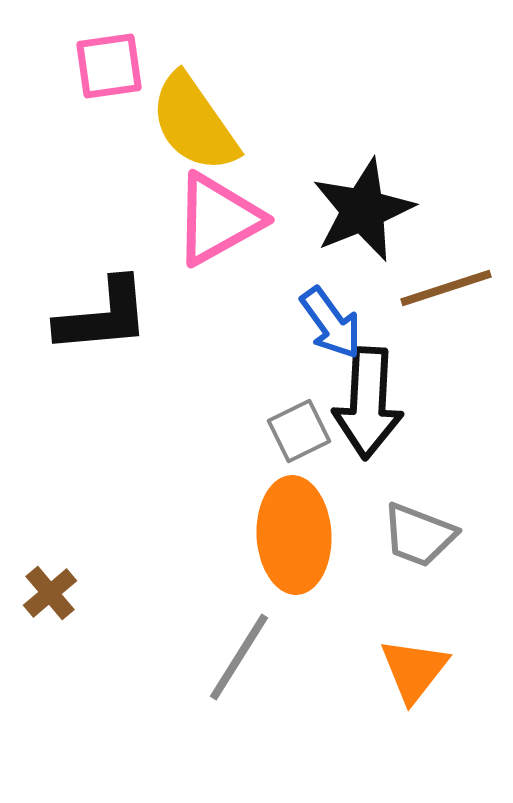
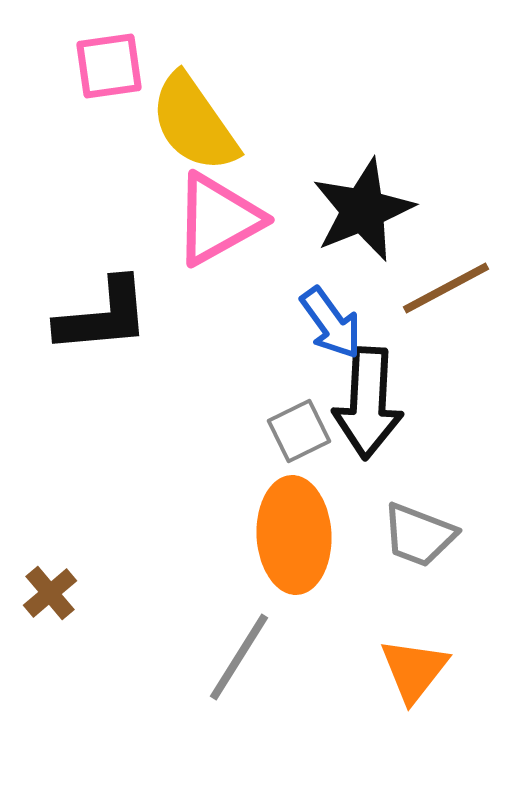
brown line: rotated 10 degrees counterclockwise
